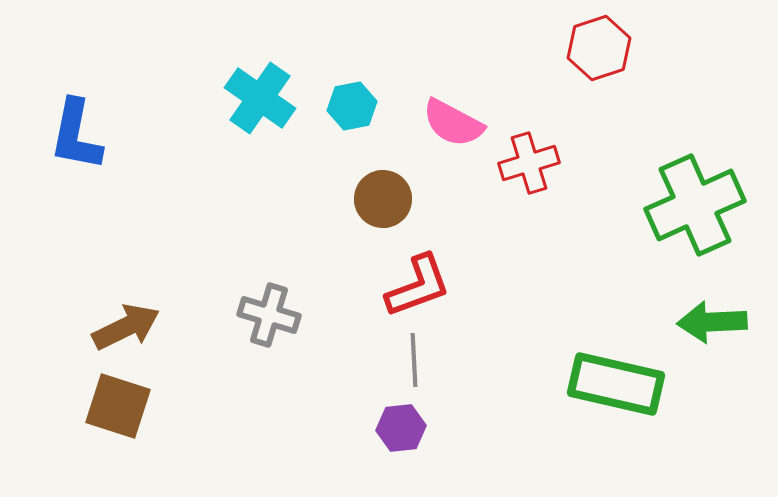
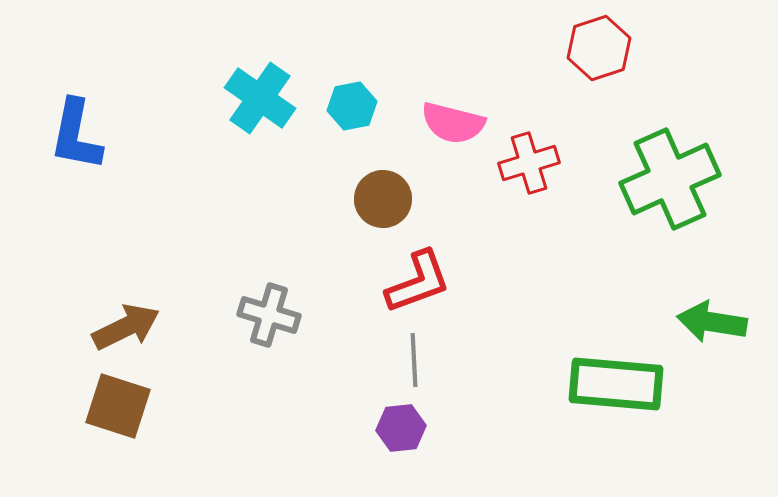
pink semicircle: rotated 14 degrees counterclockwise
green cross: moved 25 px left, 26 px up
red L-shape: moved 4 px up
green arrow: rotated 12 degrees clockwise
green rectangle: rotated 8 degrees counterclockwise
